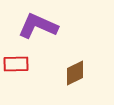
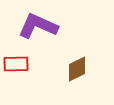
brown diamond: moved 2 px right, 4 px up
